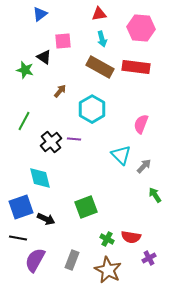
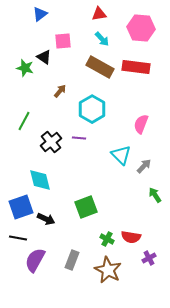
cyan arrow: rotated 28 degrees counterclockwise
green star: moved 2 px up
purple line: moved 5 px right, 1 px up
cyan diamond: moved 2 px down
